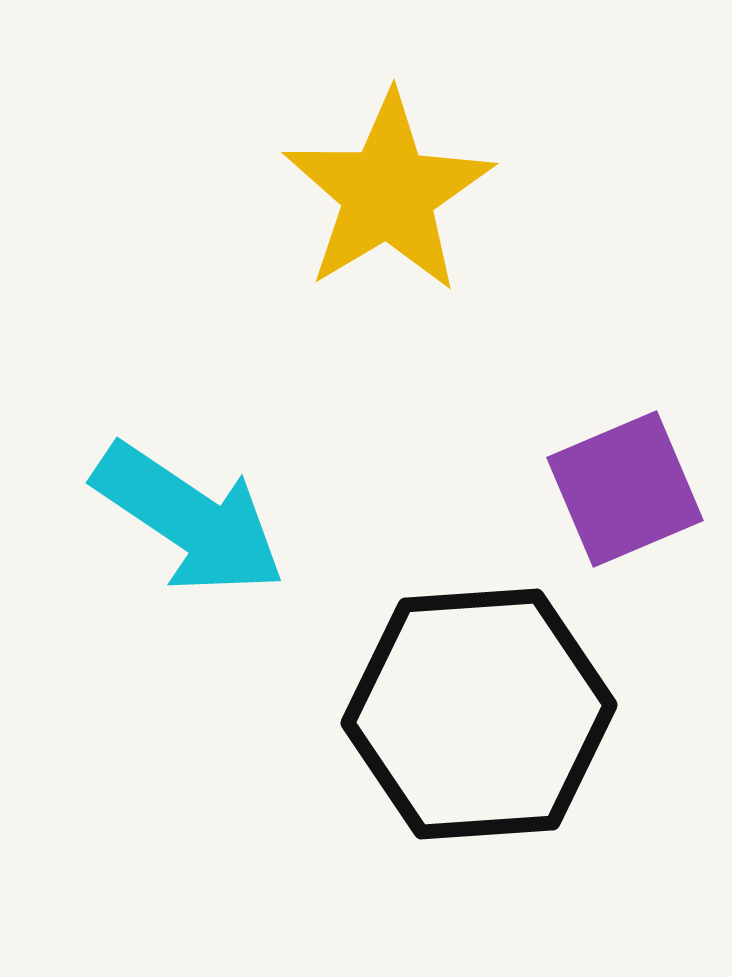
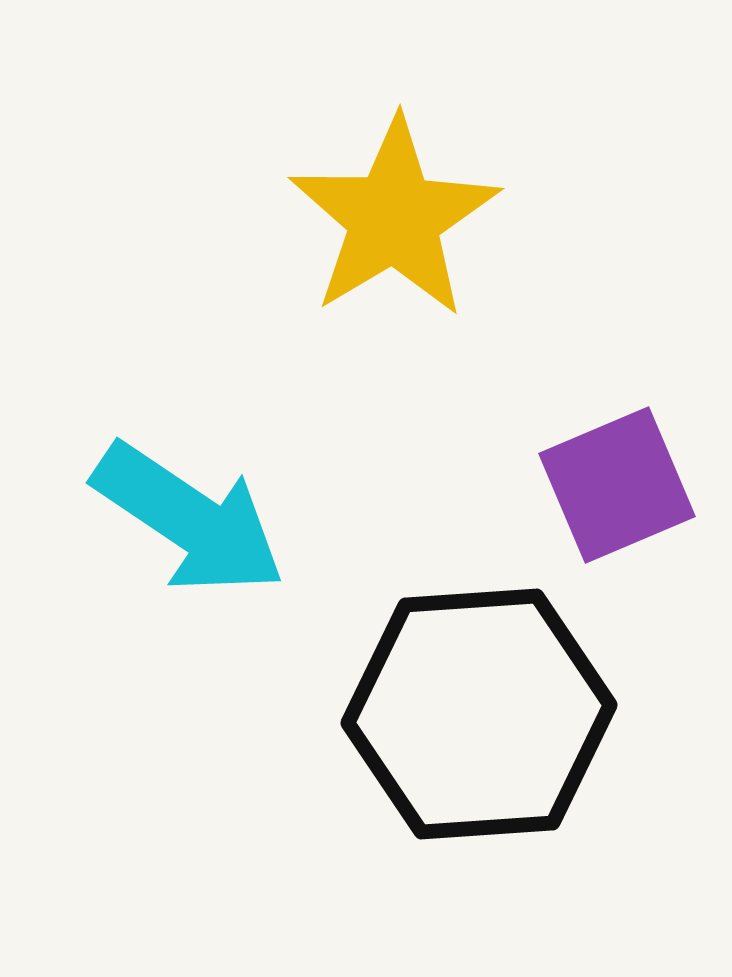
yellow star: moved 6 px right, 25 px down
purple square: moved 8 px left, 4 px up
